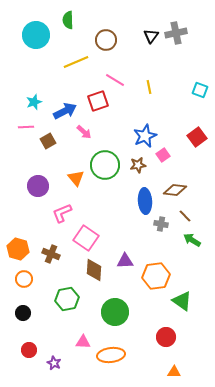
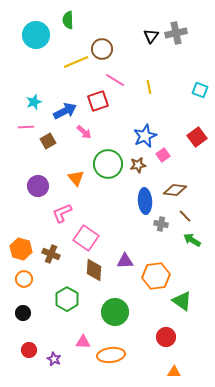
brown circle at (106, 40): moved 4 px left, 9 px down
green circle at (105, 165): moved 3 px right, 1 px up
orange hexagon at (18, 249): moved 3 px right
green hexagon at (67, 299): rotated 20 degrees counterclockwise
purple star at (54, 363): moved 4 px up
